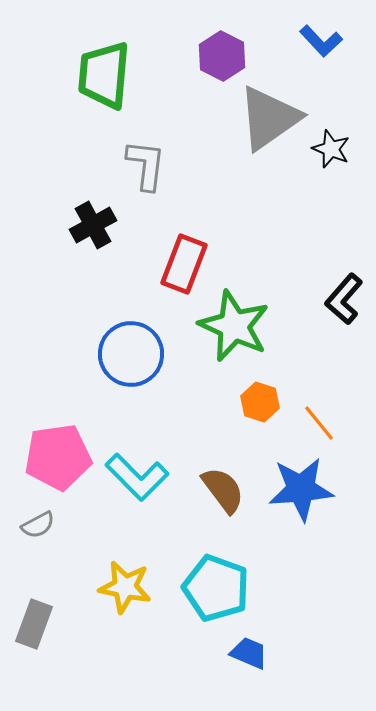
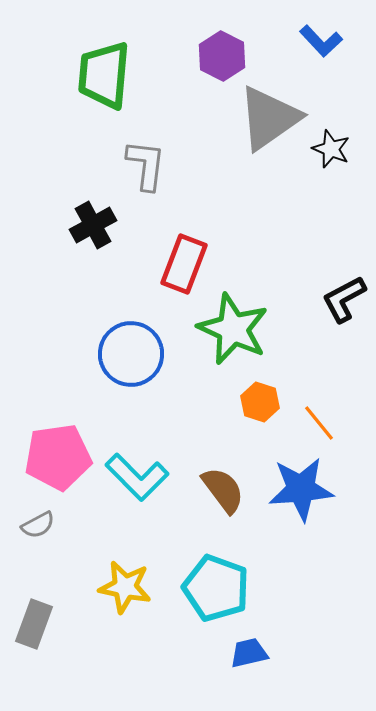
black L-shape: rotated 21 degrees clockwise
green star: moved 1 px left, 3 px down
blue trapezoid: rotated 36 degrees counterclockwise
